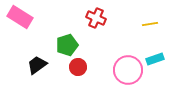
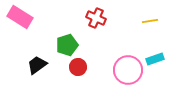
yellow line: moved 3 px up
